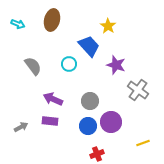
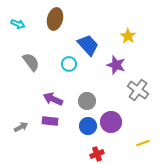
brown ellipse: moved 3 px right, 1 px up
yellow star: moved 20 px right, 10 px down
blue trapezoid: moved 1 px left, 1 px up
gray semicircle: moved 2 px left, 4 px up
gray circle: moved 3 px left
